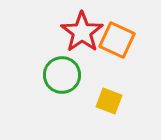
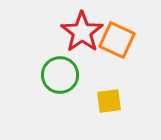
green circle: moved 2 px left
yellow square: rotated 28 degrees counterclockwise
